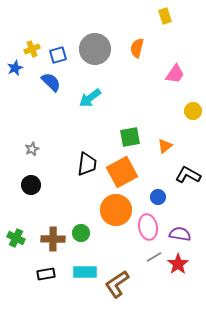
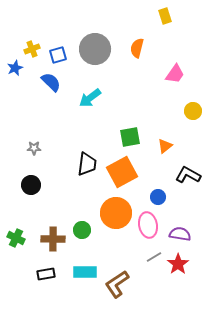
gray star: moved 2 px right, 1 px up; rotated 24 degrees clockwise
orange circle: moved 3 px down
pink ellipse: moved 2 px up
green circle: moved 1 px right, 3 px up
